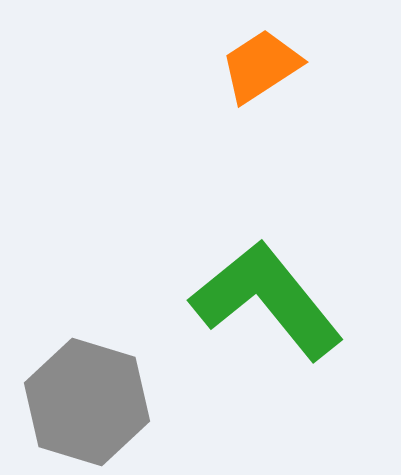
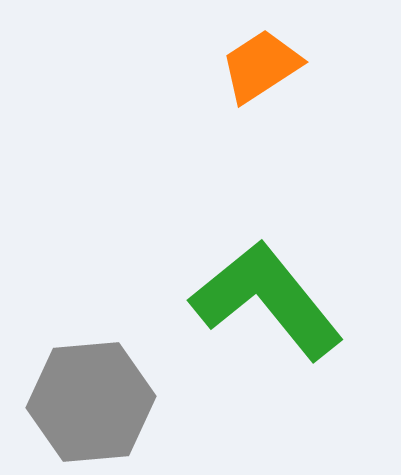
gray hexagon: moved 4 px right; rotated 22 degrees counterclockwise
